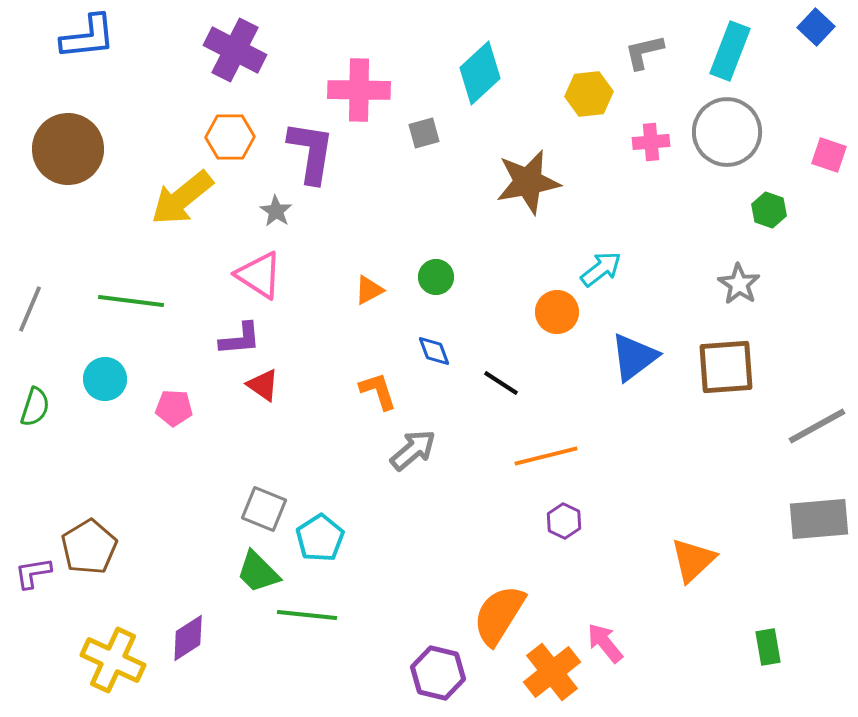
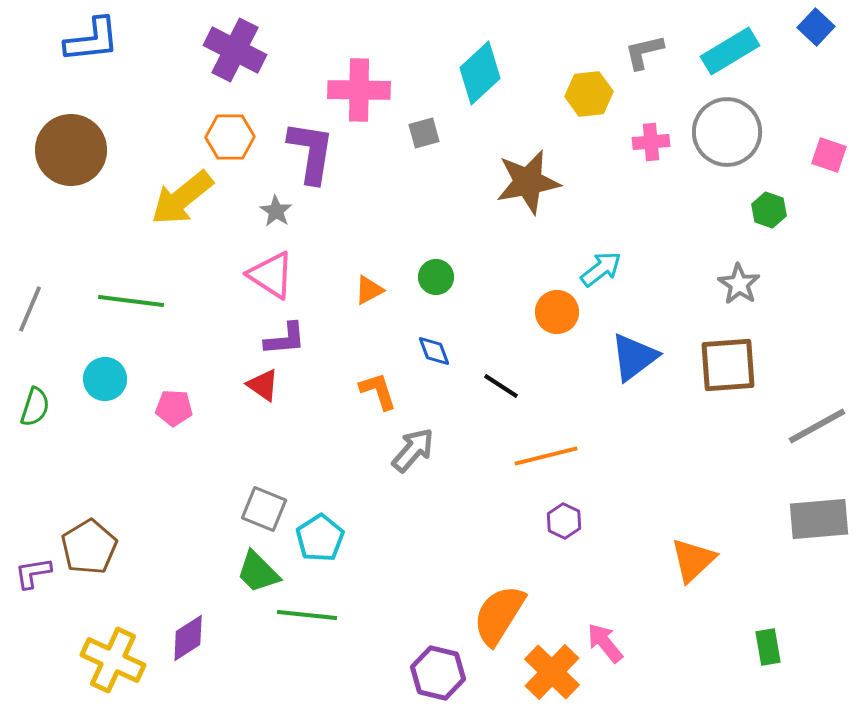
blue L-shape at (88, 37): moved 4 px right, 3 px down
cyan rectangle at (730, 51): rotated 38 degrees clockwise
brown circle at (68, 149): moved 3 px right, 1 px down
pink triangle at (259, 275): moved 12 px right
purple L-shape at (240, 339): moved 45 px right
brown square at (726, 367): moved 2 px right, 2 px up
black line at (501, 383): moved 3 px down
gray arrow at (413, 450): rotated 9 degrees counterclockwise
orange cross at (552, 672): rotated 8 degrees counterclockwise
